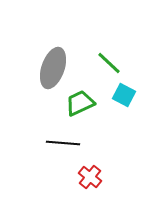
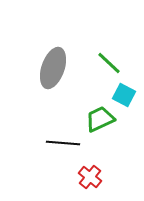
green trapezoid: moved 20 px right, 16 px down
